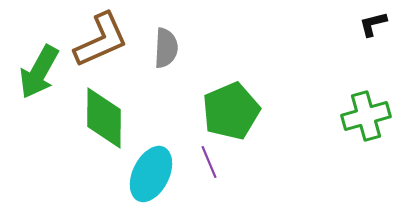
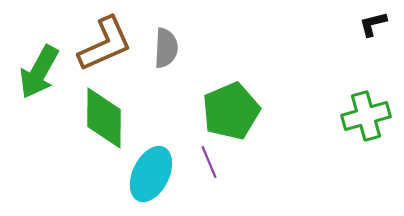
brown L-shape: moved 4 px right, 4 px down
